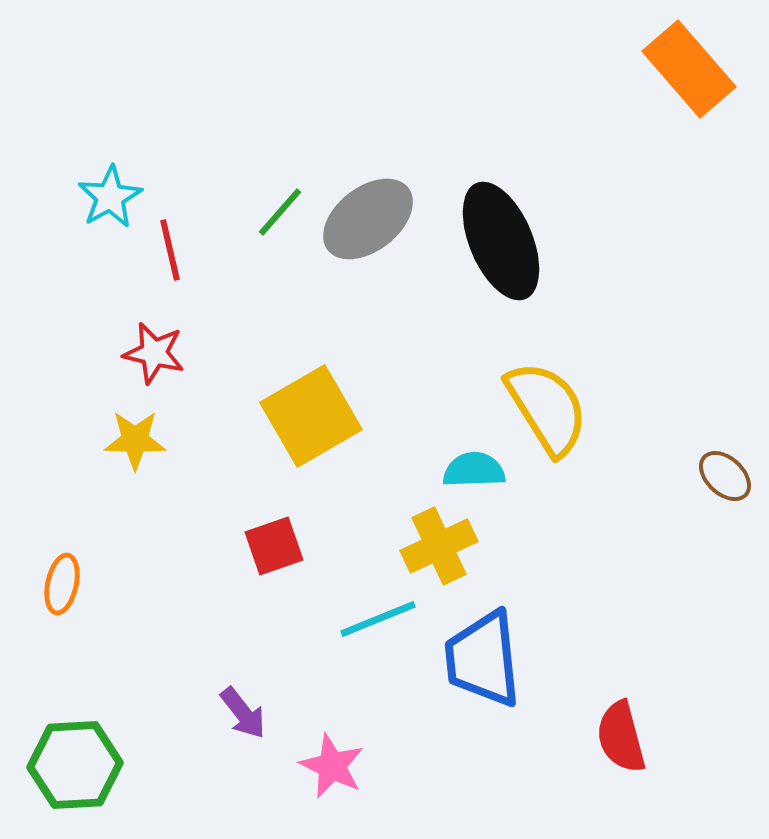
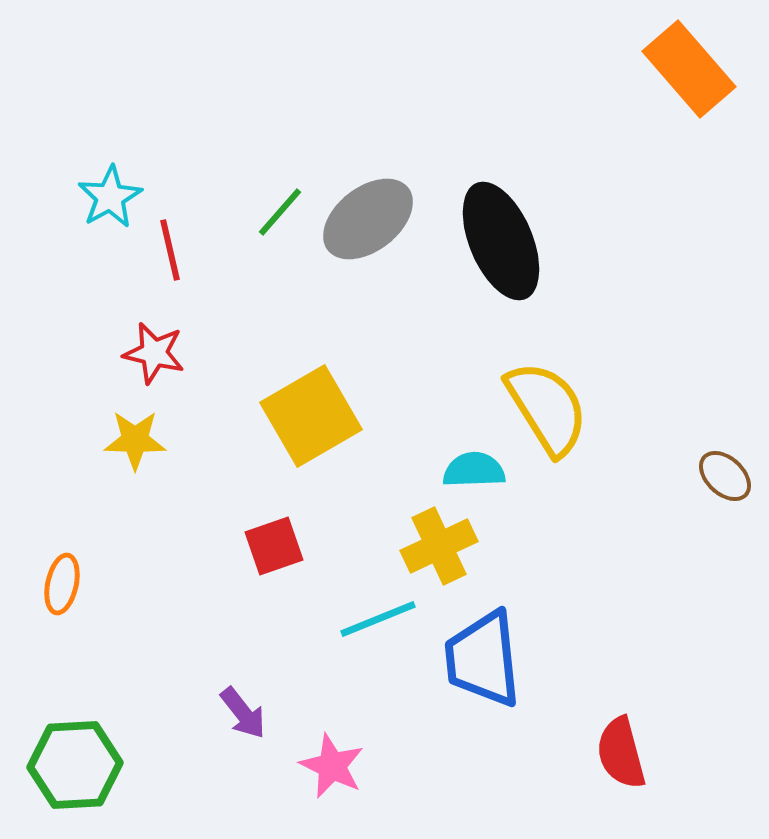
red semicircle: moved 16 px down
